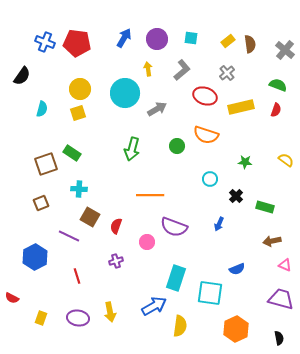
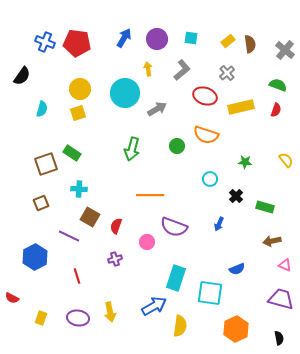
yellow semicircle at (286, 160): rotated 14 degrees clockwise
purple cross at (116, 261): moved 1 px left, 2 px up
